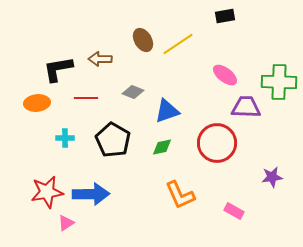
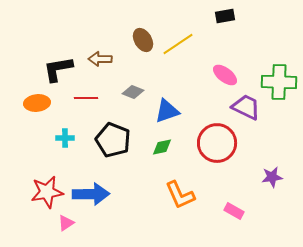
purple trapezoid: rotated 24 degrees clockwise
black pentagon: rotated 8 degrees counterclockwise
